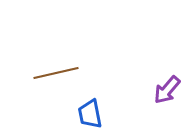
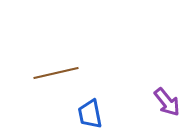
purple arrow: moved 12 px down; rotated 80 degrees counterclockwise
